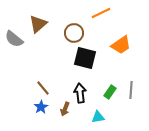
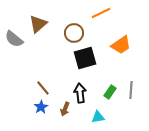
black square: rotated 30 degrees counterclockwise
